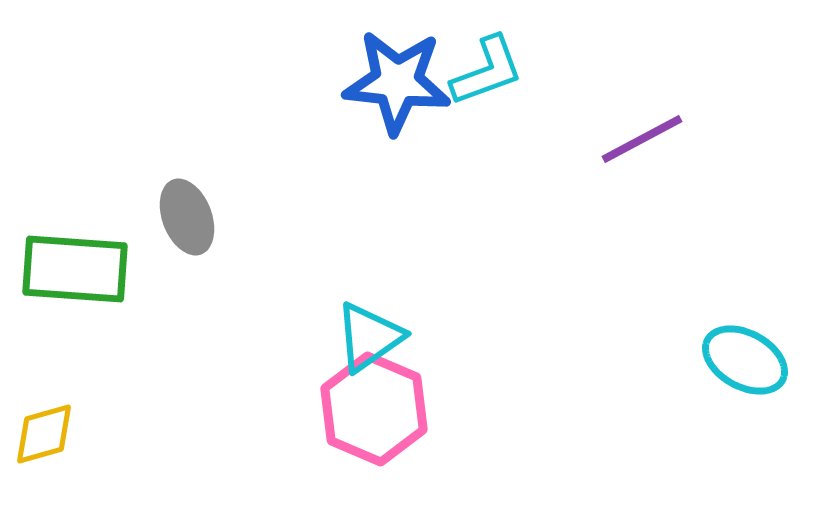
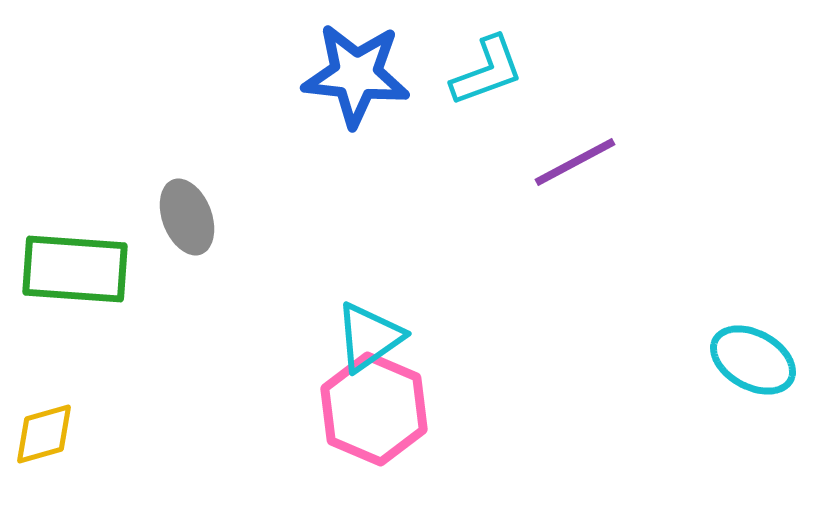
blue star: moved 41 px left, 7 px up
purple line: moved 67 px left, 23 px down
cyan ellipse: moved 8 px right
